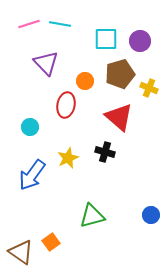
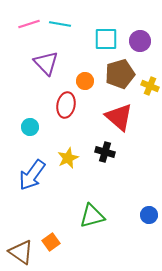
yellow cross: moved 1 px right, 2 px up
blue circle: moved 2 px left
